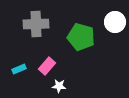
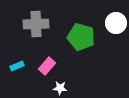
white circle: moved 1 px right, 1 px down
cyan rectangle: moved 2 px left, 3 px up
white star: moved 1 px right, 2 px down
